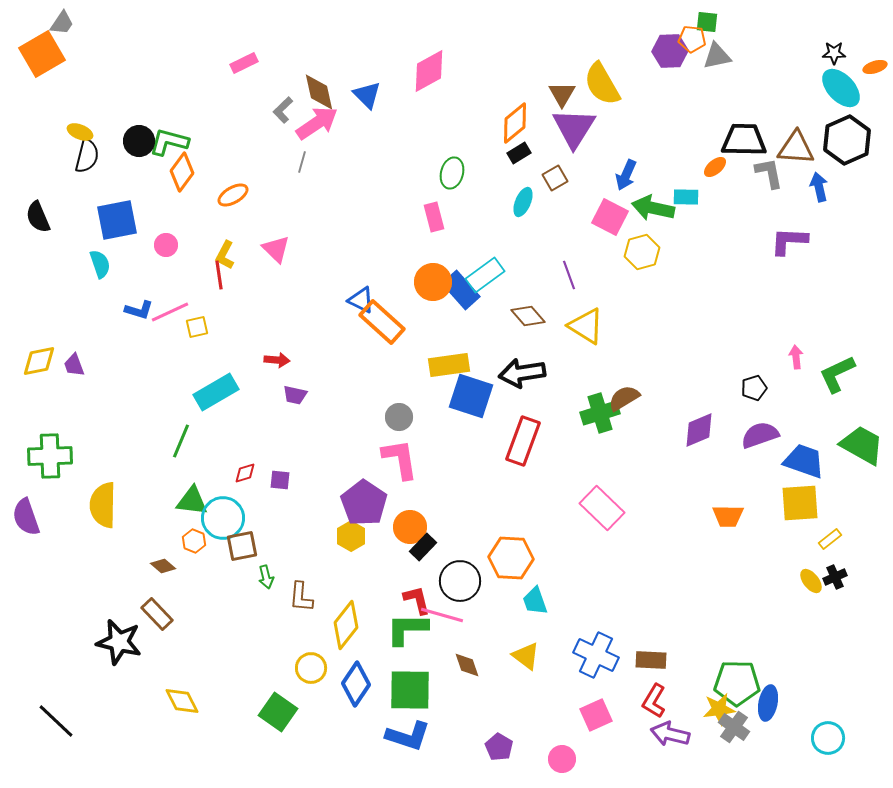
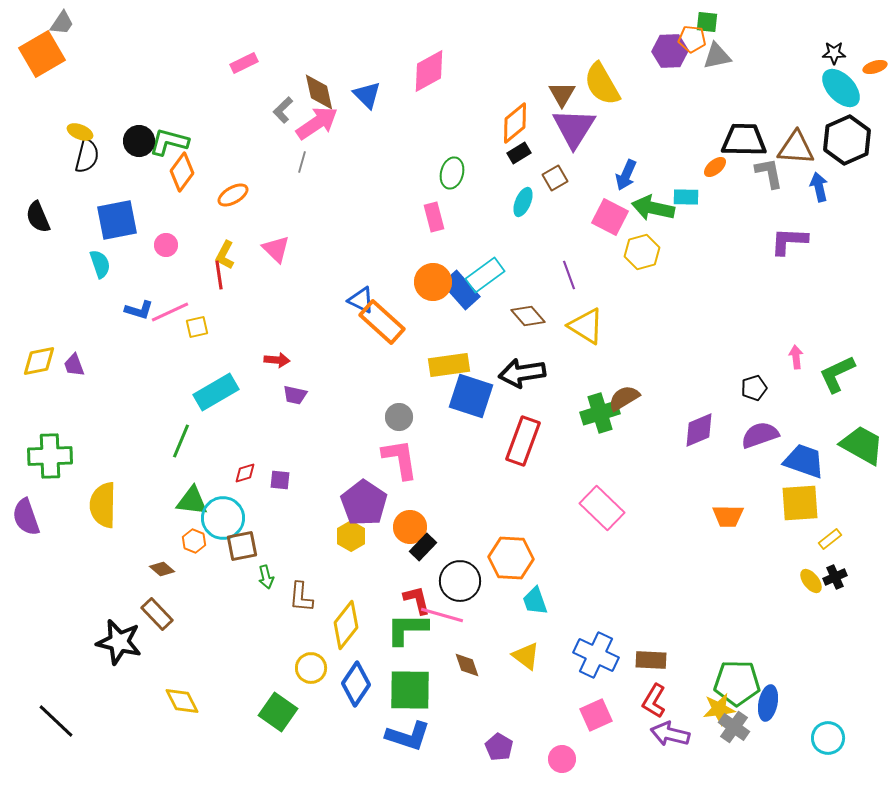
brown diamond at (163, 566): moved 1 px left, 3 px down
